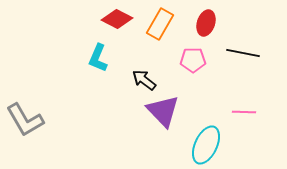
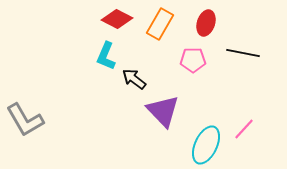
cyan L-shape: moved 8 px right, 2 px up
black arrow: moved 10 px left, 1 px up
pink line: moved 17 px down; rotated 50 degrees counterclockwise
